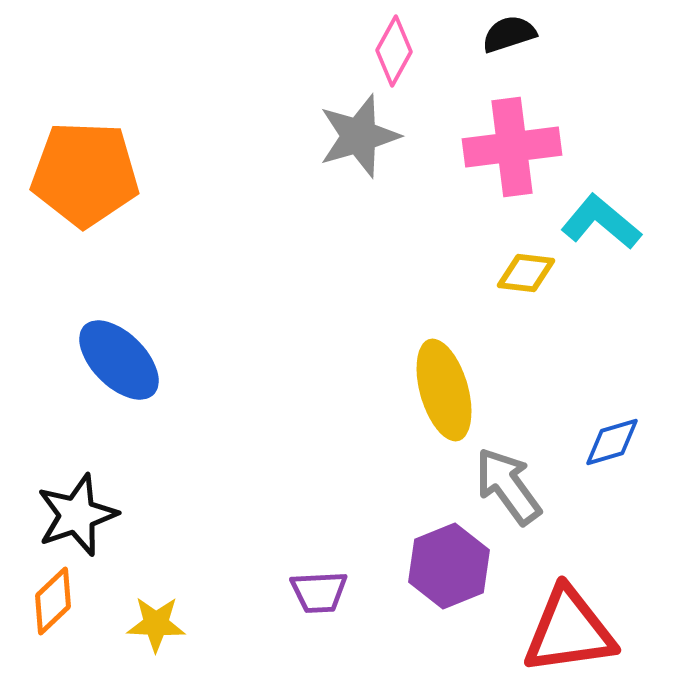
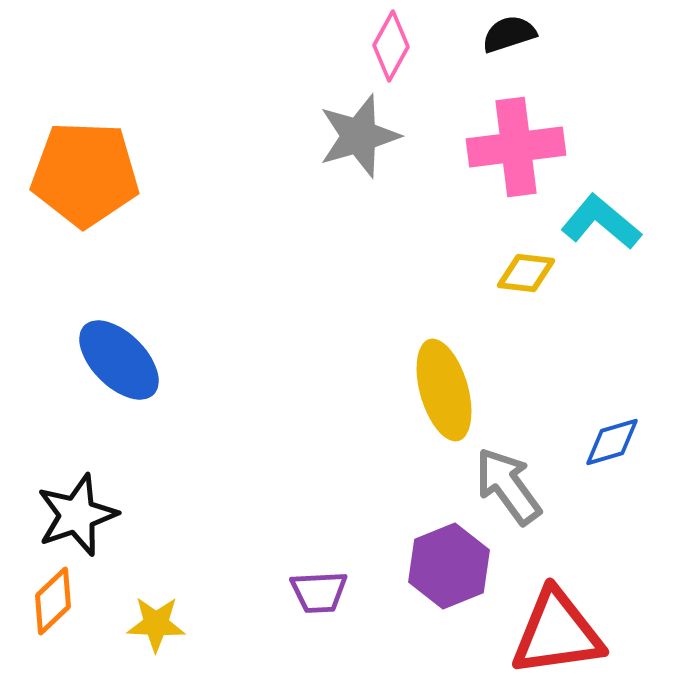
pink diamond: moved 3 px left, 5 px up
pink cross: moved 4 px right
red triangle: moved 12 px left, 2 px down
